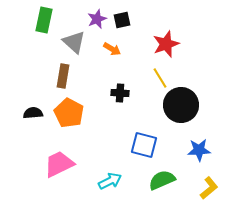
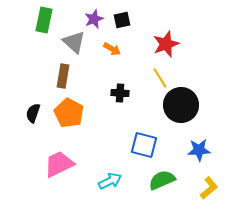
purple star: moved 3 px left
black semicircle: rotated 66 degrees counterclockwise
